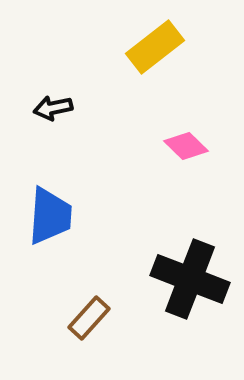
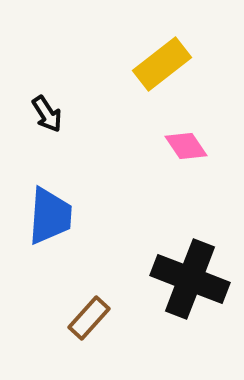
yellow rectangle: moved 7 px right, 17 px down
black arrow: moved 6 px left, 6 px down; rotated 111 degrees counterclockwise
pink diamond: rotated 12 degrees clockwise
